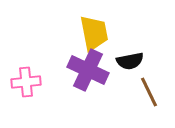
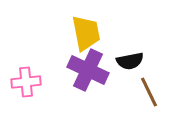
yellow trapezoid: moved 8 px left
